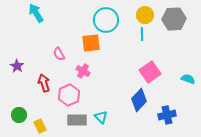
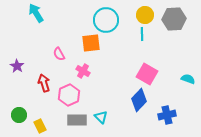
pink square: moved 3 px left, 2 px down; rotated 25 degrees counterclockwise
